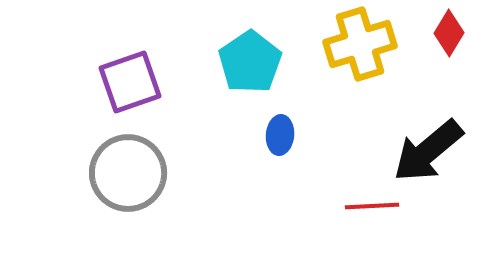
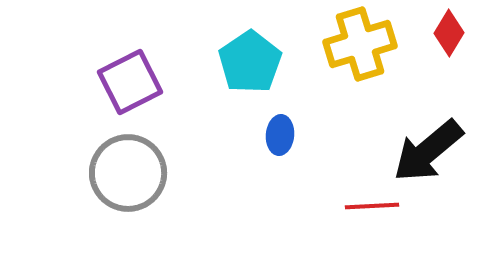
purple square: rotated 8 degrees counterclockwise
